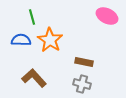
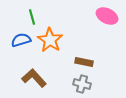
blue semicircle: rotated 18 degrees counterclockwise
